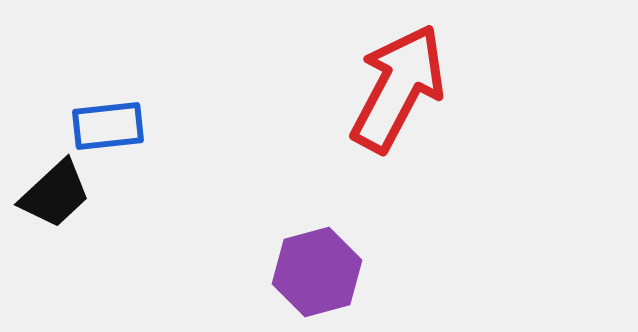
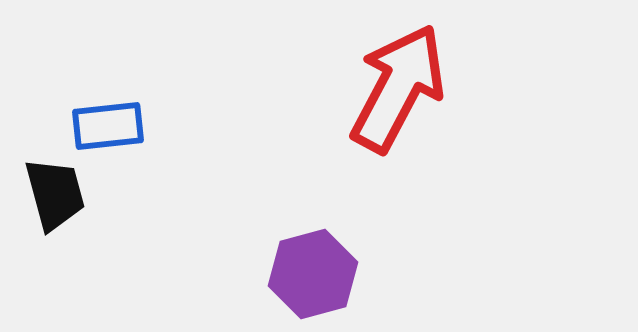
black trapezoid: rotated 62 degrees counterclockwise
purple hexagon: moved 4 px left, 2 px down
